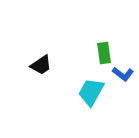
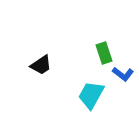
green rectangle: rotated 10 degrees counterclockwise
cyan trapezoid: moved 3 px down
